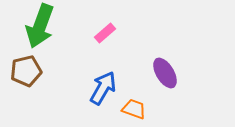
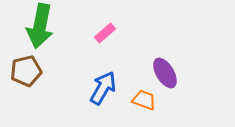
green arrow: rotated 9 degrees counterclockwise
orange trapezoid: moved 10 px right, 9 px up
